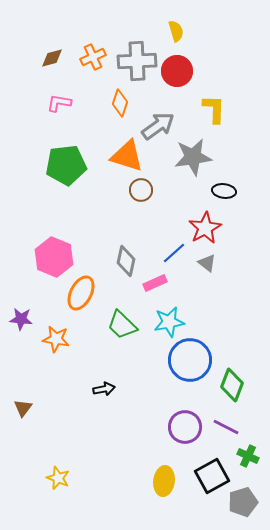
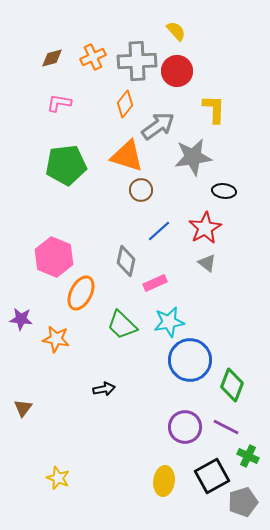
yellow semicircle: rotated 25 degrees counterclockwise
orange diamond: moved 5 px right, 1 px down; rotated 20 degrees clockwise
blue line: moved 15 px left, 22 px up
